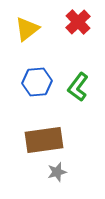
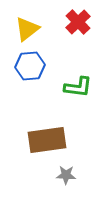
blue hexagon: moved 7 px left, 16 px up
green L-shape: rotated 120 degrees counterclockwise
brown rectangle: moved 3 px right
gray star: moved 9 px right, 3 px down; rotated 18 degrees clockwise
